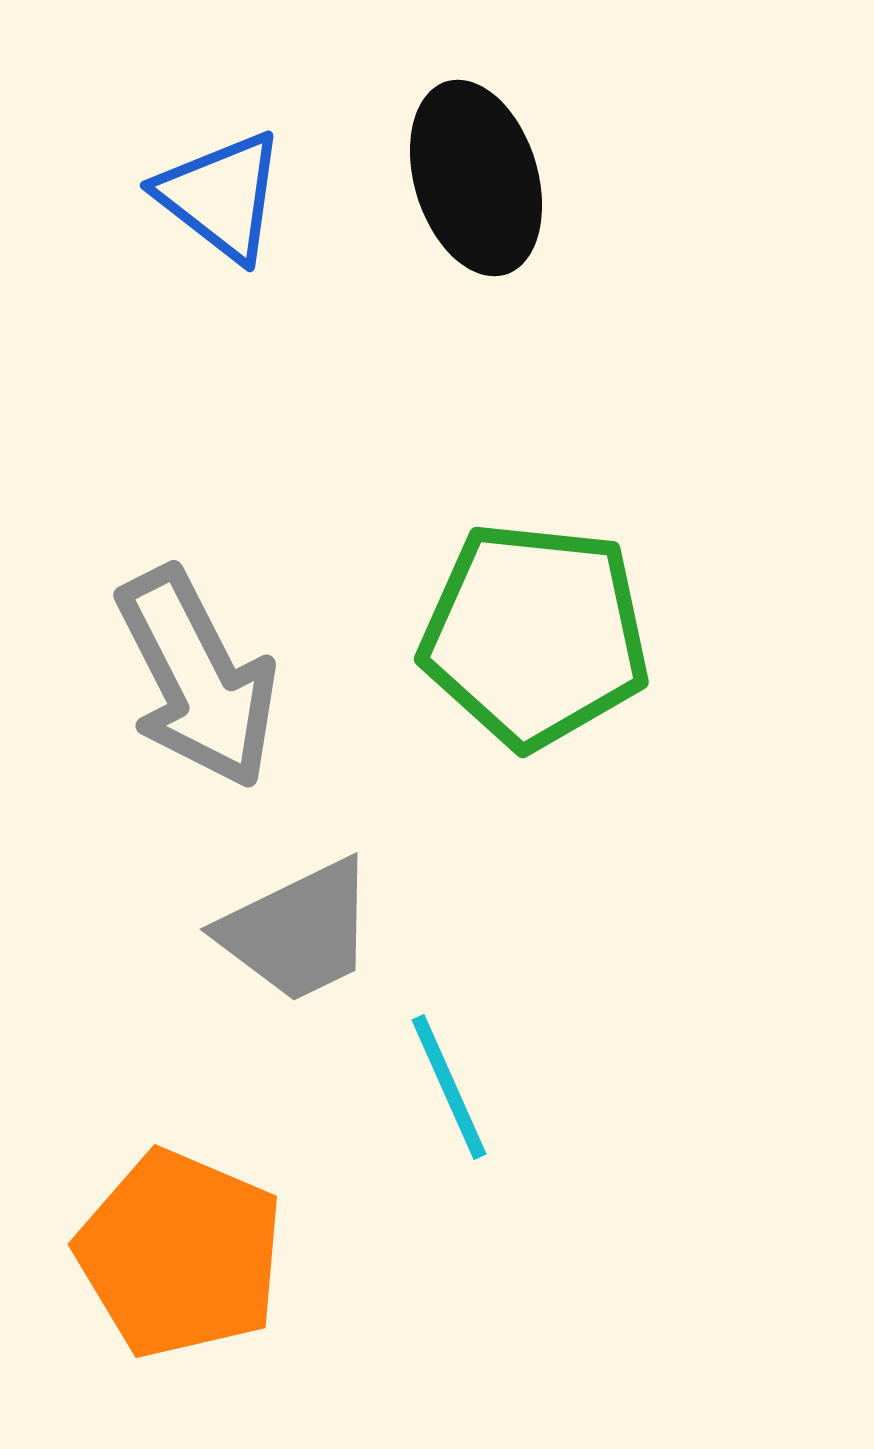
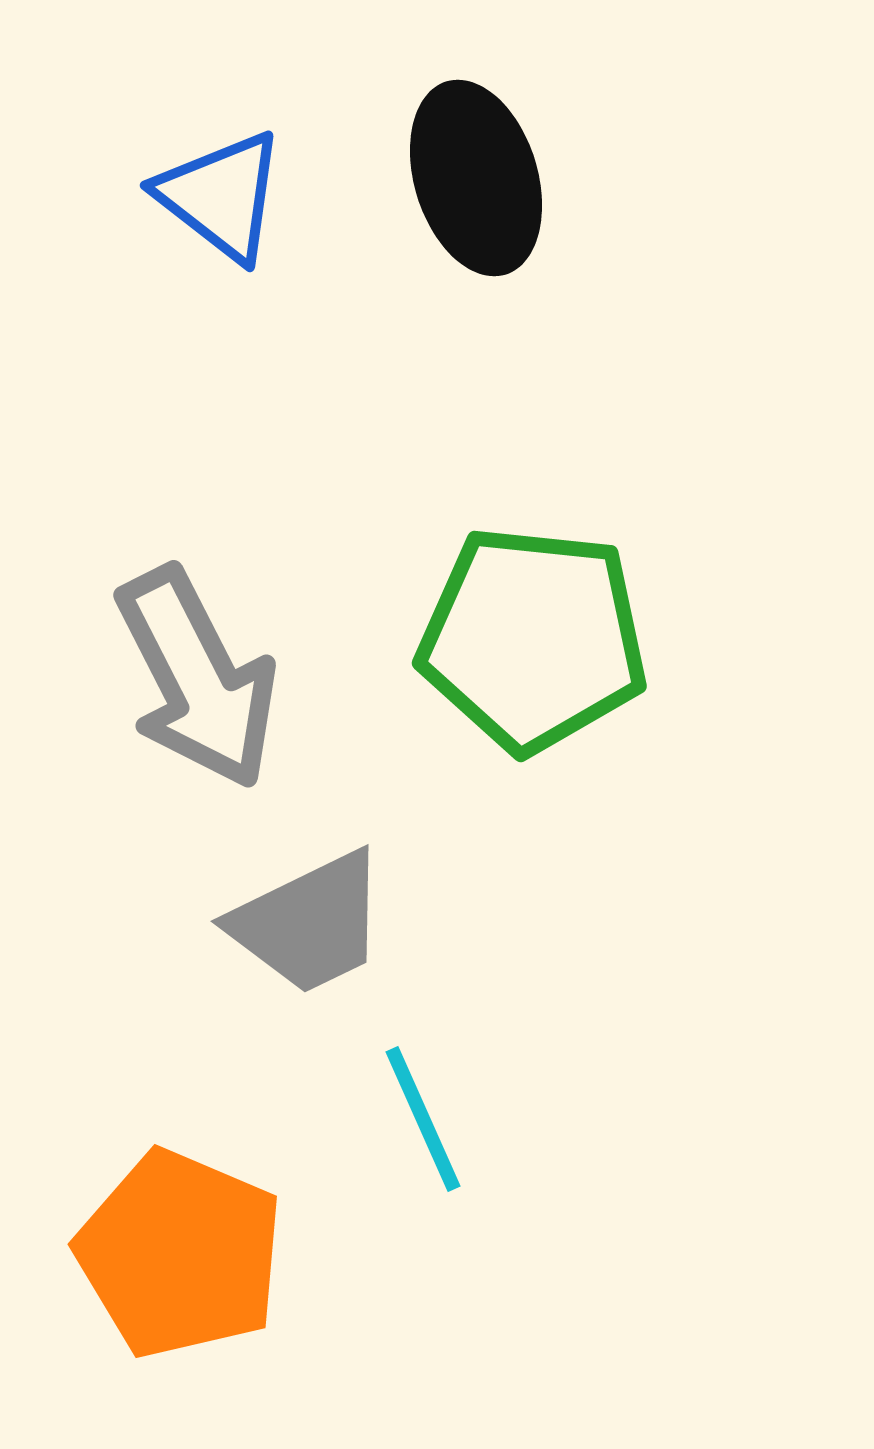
green pentagon: moved 2 px left, 4 px down
gray trapezoid: moved 11 px right, 8 px up
cyan line: moved 26 px left, 32 px down
